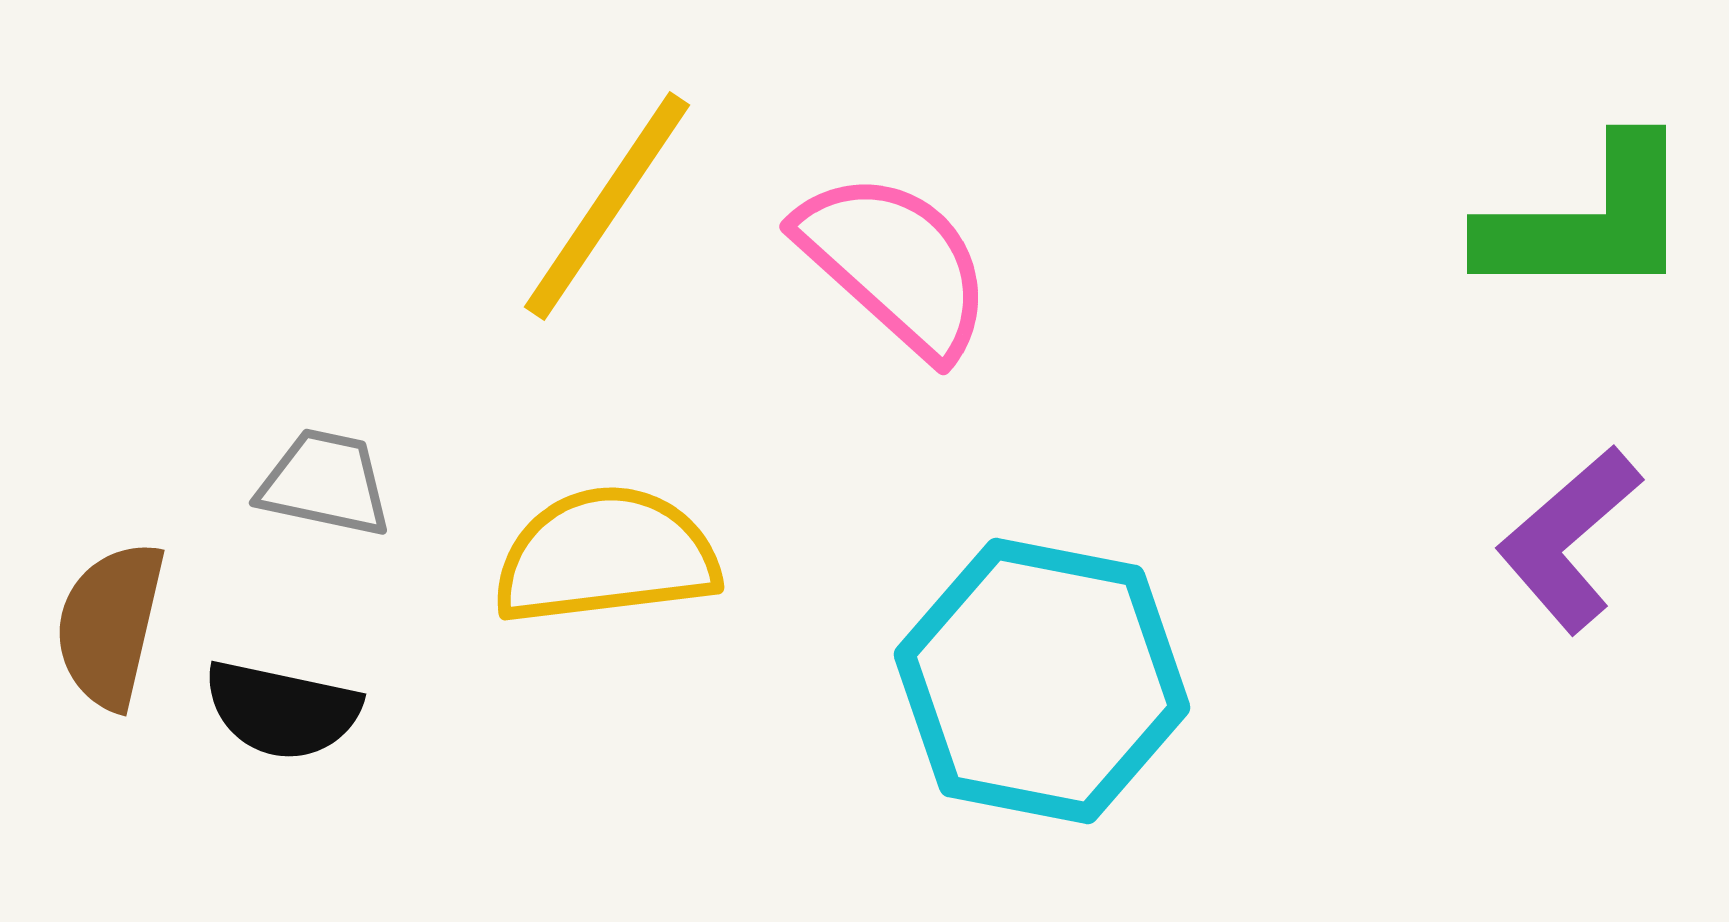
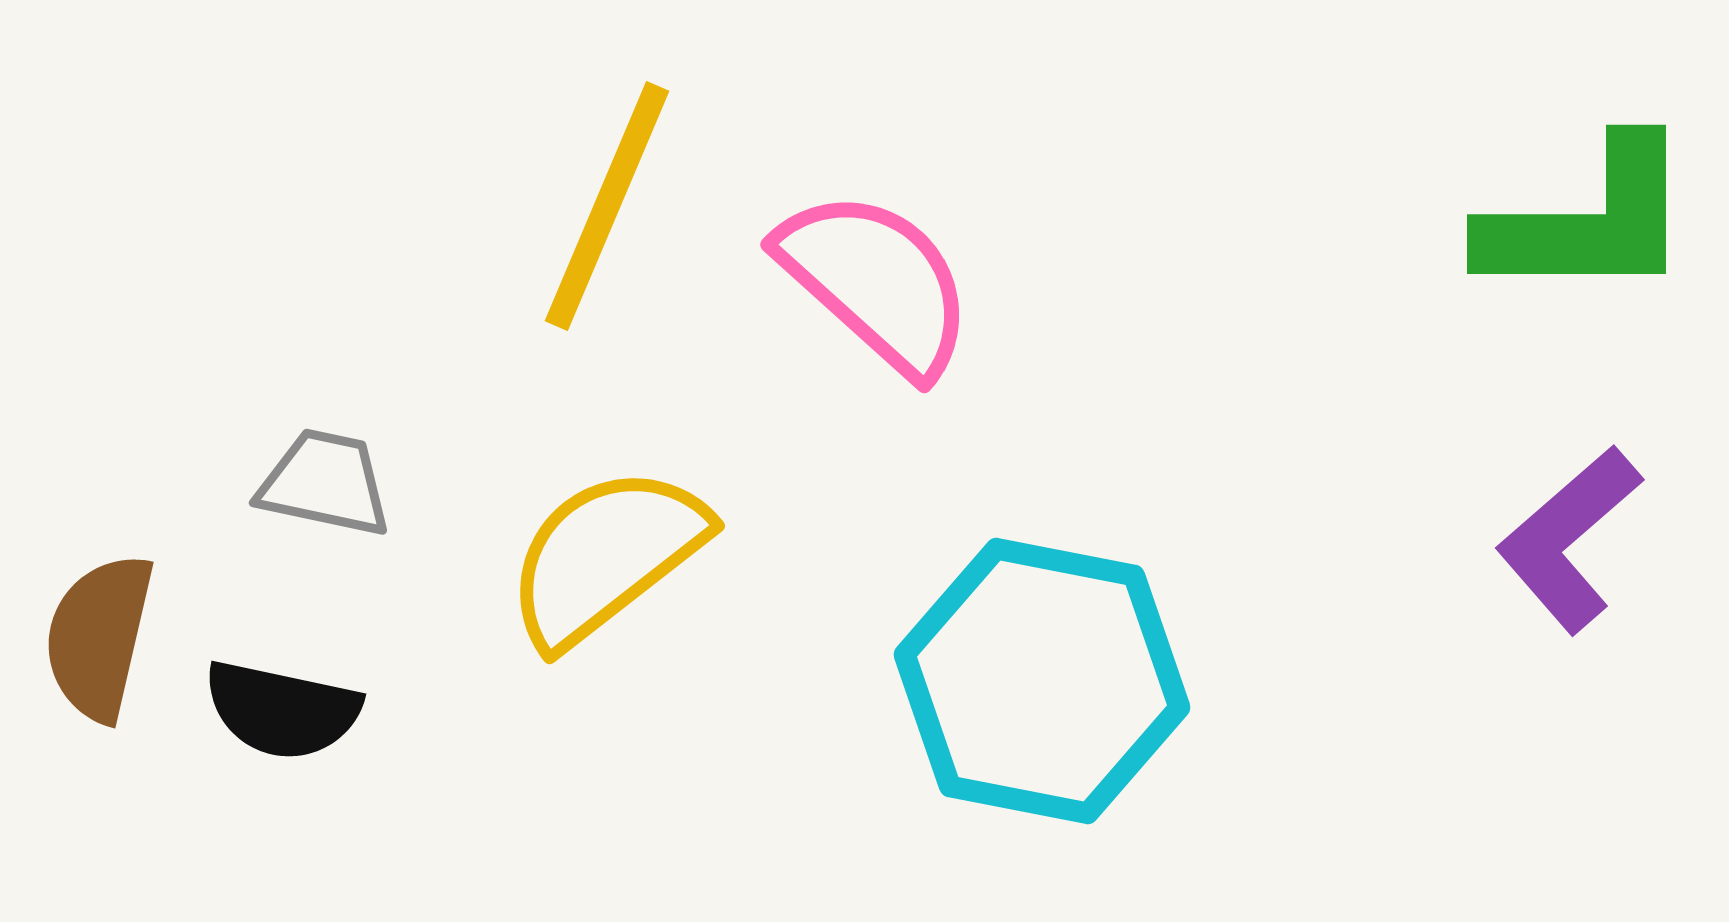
yellow line: rotated 11 degrees counterclockwise
pink semicircle: moved 19 px left, 18 px down
yellow semicircle: rotated 31 degrees counterclockwise
brown semicircle: moved 11 px left, 12 px down
